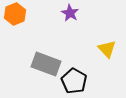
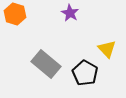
orange hexagon: rotated 20 degrees counterclockwise
gray rectangle: rotated 20 degrees clockwise
black pentagon: moved 11 px right, 8 px up
